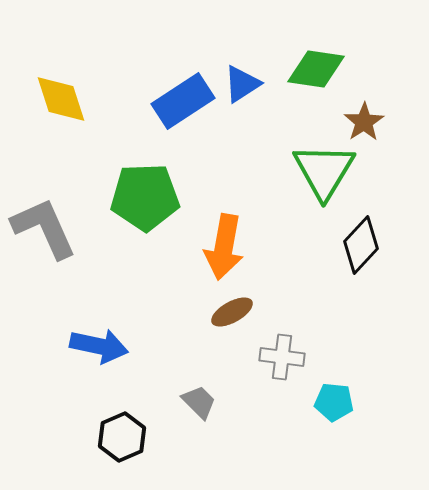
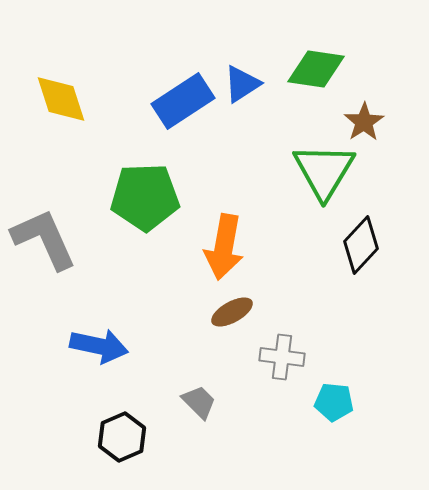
gray L-shape: moved 11 px down
